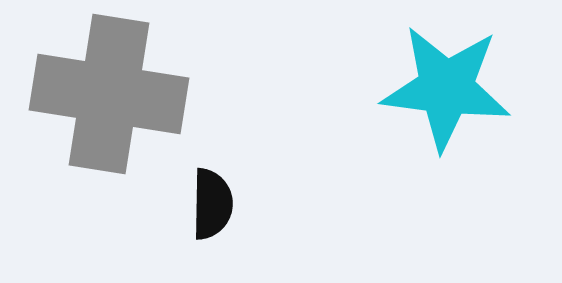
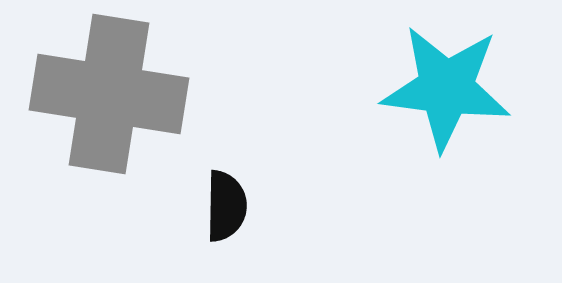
black semicircle: moved 14 px right, 2 px down
